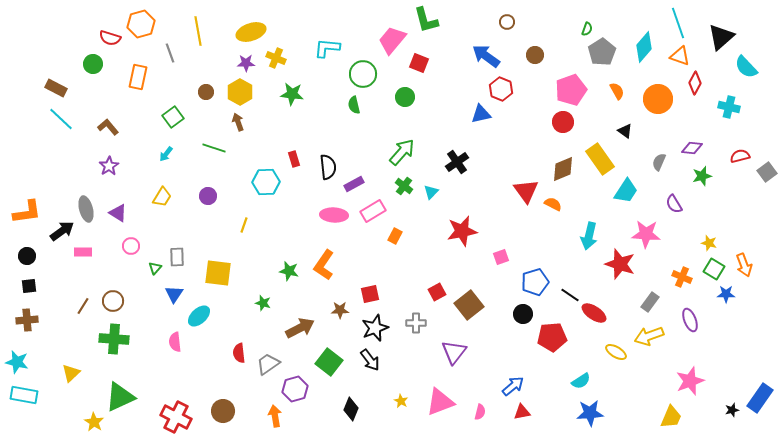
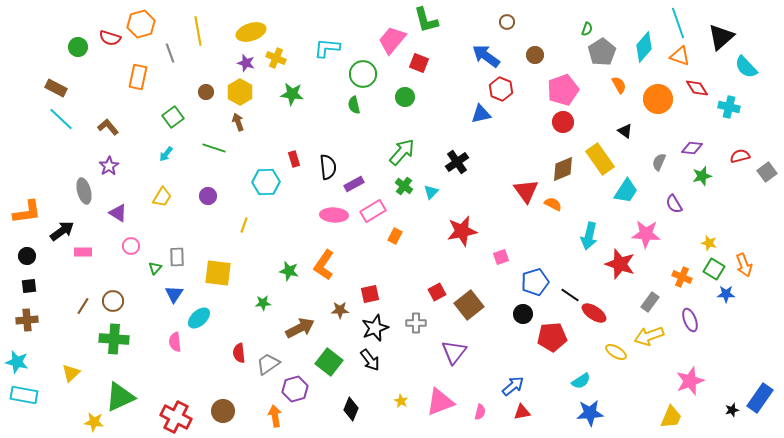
purple star at (246, 63): rotated 18 degrees clockwise
green circle at (93, 64): moved 15 px left, 17 px up
red diamond at (695, 83): moved 2 px right, 5 px down; rotated 60 degrees counterclockwise
pink pentagon at (571, 90): moved 8 px left
orange semicircle at (617, 91): moved 2 px right, 6 px up
gray ellipse at (86, 209): moved 2 px left, 18 px up
green star at (263, 303): rotated 21 degrees counterclockwise
cyan ellipse at (199, 316): moved 2 px down
yellow star at (94, 422): rotated 24 degrees counterclockwise
